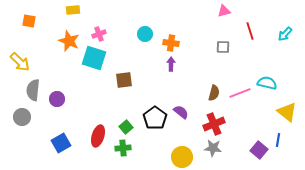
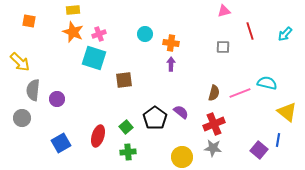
orange star: moved 4 px right, 9 px up
gray circle: moved 1 px down
green cross: moved 5 px right, 4 px down
